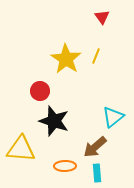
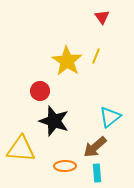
yellow star: moved 1 px right, 2 px down
cyan triangle: moved 3 px left
